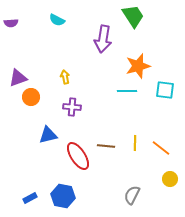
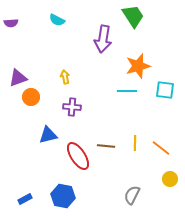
blue rectangle: moved 5 px left, 1 px down
